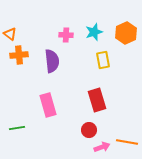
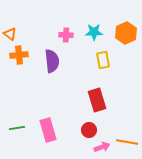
cyan star: rotated 18 degrees clockwise
pink rectangle: moved 25 px down
